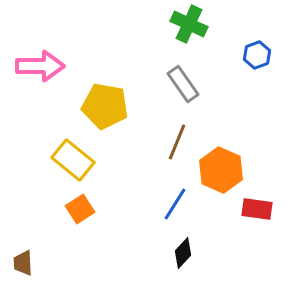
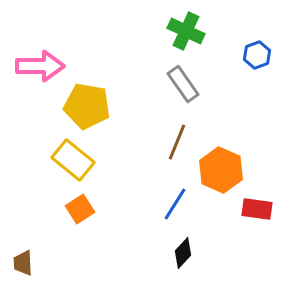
green cross: moved 3 px left, 7 px down
yellow pentagon: moved 18 px left
